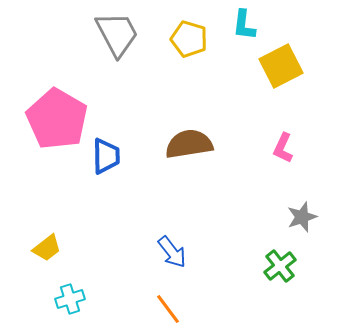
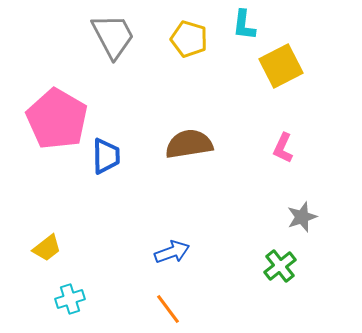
gray trapezoid: moved 4 px left, 2 px down
blue arrow: rotated 72 degrees counterclockwise
